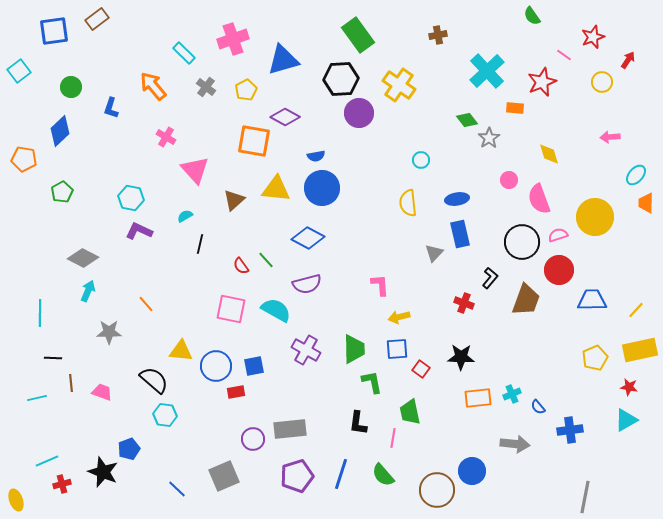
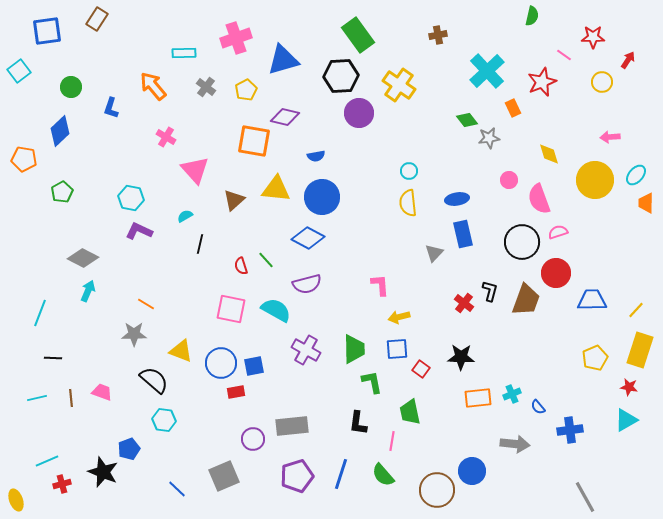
green semicircle at (532, 16): rotated 132 degrees counterclockwise
brown rectangle at (97, 19): rotated 20 degrees counterclockwise
blue square at (54, 31): moved 7 px left
red star at (593, 37): rotated 20 degrees clockwise
pink cross at (233, 39): moved 3 px right, 1 px up
cyan rectangle at (184, 53): rotated 45 degrees counterclockwise
black hexagon at (341, 79): moved 3 px up
orange rectangle at (515, 108): moved 2 px left; rotated 60 degrees clockwise
purple diamond at (285, 117): rotated 16 degrees counterclockwise
gray star at (489, 138): rotated 25 degrees clockwise
cyan circle at (421, 160): moved 12 px left, 11 px down
blue circle at (322, 188): moved 9 px down
yellow circle at (595, 217): moved 37 px up
blue rectangle at (460, 234): moved 3 px right
pink semicircle at (558, 235): moved 3 px up
red semicircle at (241, 266): rotated 18 degrees clockwise
red circle at (559, 270): moved 3 px left, 3 px down
black L-shape at (490, 278): moved 13 px down; rotated 25 degrees counterclockwise
red cross at (464, 303): rotated 18 degrees clockwise
orange line at (146, 304): rotated 18 degrees counterclockwise
cyan line at (40, 313): rotated 20 degrees clockwise
gray star at (109, 332): moved 25 px right, 2 px down
yellow rectangle at (640, 350): rotated 60 degrees counterclockwise
yellow triangle at (181, 351): rotated 15 degrees clockwise
blue circle at (216, 366): moved 5 px right, 3 px up
brown line at (71, 383): moved 15 px down
cyan hexagon at (165, 415): moved 1 px left, 5 px down
gray rectangle at (290, 429): moved 2 px right, 3 px up
pink line at (393, 438): moved 1 px left, 3 px down
gray line at (585, 497): rotated 40 degrees counterclockwise
